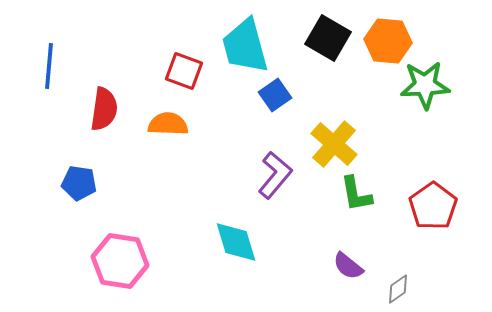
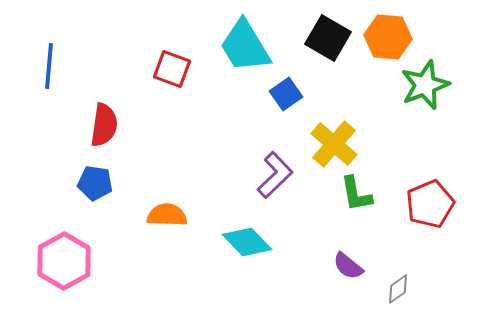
orange hexagon: moved 4 px up
cyan trapezoid: rotated 16 degrees counterclockwise
red square: moved 12 px left, 2 px up
green star: rotated 18 degrees counterclockwise
blue square: moved 11 px right, 1 px up
red semicircle: moved 16 px down
orange semicircle: moved 1 px left, 91 px down
purple L-shape: rotated 6 degrees clockwise
blue pentagon: moved 16 px right
red pentagon: moved 3 px left, 2 px up; rotated 12 degrees clockwise
cyan diamond: moved 11 px right; rotated 27 degrees counterclockwise
pink hexagon: moved 56 px left; rotated 22 degrees clockwise
